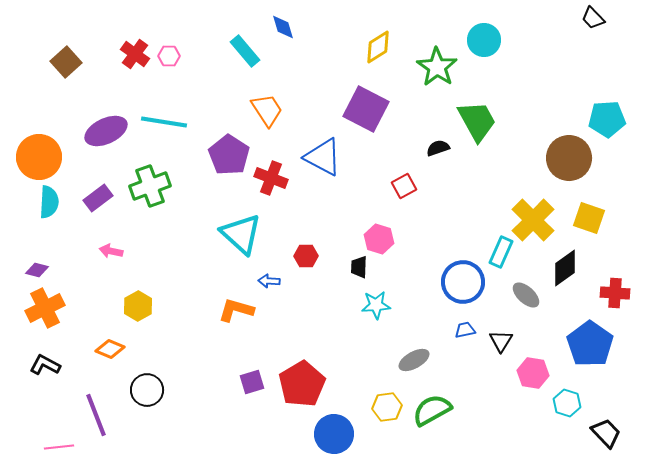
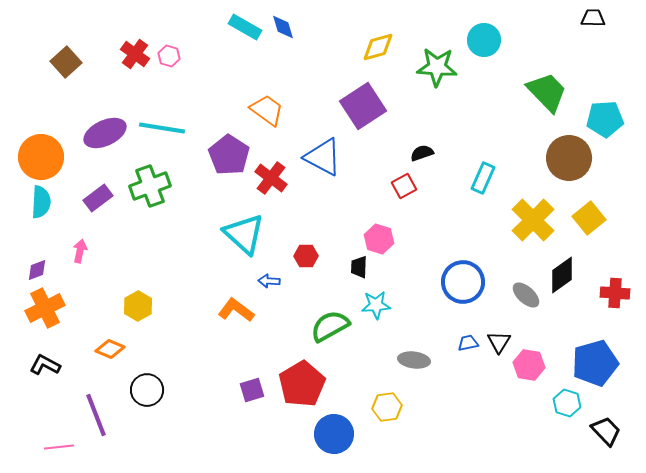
black trapezoid at (593, 18): rotated 135 degrees clockwise
yellow diamond at (378, 47): rotated 16 degrees clockwise
cyan rectangle at (245, 51): moved 24 px up; rotated 20 degrees counterclockwise
pink hexagon at (169, 56): rotated 15 degrees clockwise
green star at (437, 67): rotated 30 degrees counterclockwise
purple square at (366, 109): moved 3 px left, 3 px up; rotated 30 degrees clockwise
orange trapezoid at (267, 110): rotated 21 degrees counterclockwise
cyan pentagon at (607, 119): moved 2 px left
green trapezoid at (477, 121): moved 70 px right, 29 px up; rotated 15 degrees counterclockwise
cyan line at (164, 122): moved 2 px left, 6 px down
purple ellipse at (106, 131): moved 1 px left, 2 px down
black semicircle at (438, 148): moved 16 px left, 5 px down
orange circle at (39, 157): moved 2 px right
red cross at (271, 178): rotated 16 degrees clockwise
cyan semicircle at (49, 202): moved 8 px left
yellow square at (589, 218): rotated 32 degrees clockwise
cyan triangle at (241, 234): moved 3 px right
pink arrow at (111, 251): moved 31 px left; rotated 90 degrees clockwise
cyan rectangle at (501, 252): moved 18 px left, 74 px up
black diamond at (565, 268): moved 3 px left, 7 px down
purple diamond at (37, 270): rotated 35 degrees counterclockwise
orange L-shape at (236, 310): rotated 21 degrees clockwise
blue trapezoid at (465, 330): moved 3 px right, 13 px down
black triangle at (501, 341): moved 2 px left, 1 px down
blue pentagon at (590, 344): moved 5 px right, 19 px down; rotated 21 degrees clockwise
gray ellipse at (414, 360): rotated 36 degrees clockwise
pink hexagon at (533, 373): moved 4 px left, 8 px up
purple square at (252, 382): moved 8 px down
green semicircle at (432, 410): moved 102 px left, 84 px up
black trapezoid at (606, 433): moved 2 px up
